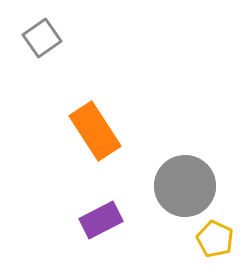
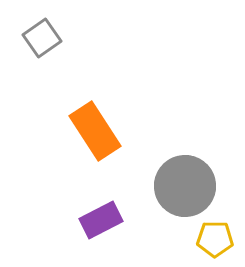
yellow pentagon: rotated 24 degrees counterclockwise
